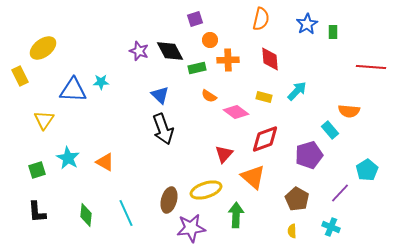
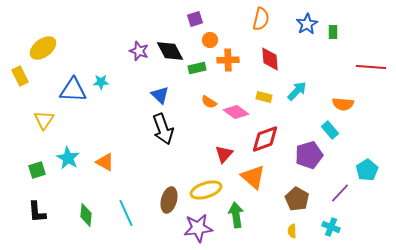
orange semicircle at (209, 96): moved 6 px down
orange semicircle at (349, 111): moved 6 px left, 7 px up
green arrow at (236, 215): rotated 10 degrees counterclockwise
purple star at (191, 228): moved 7 px right
